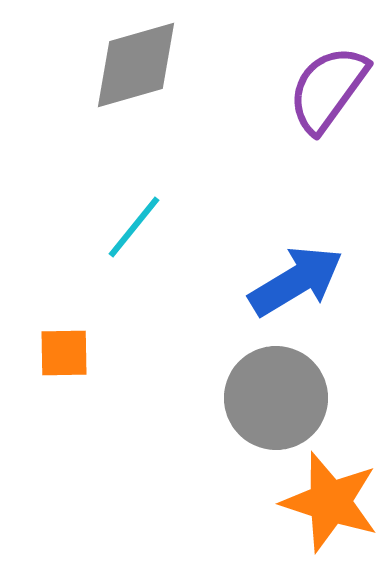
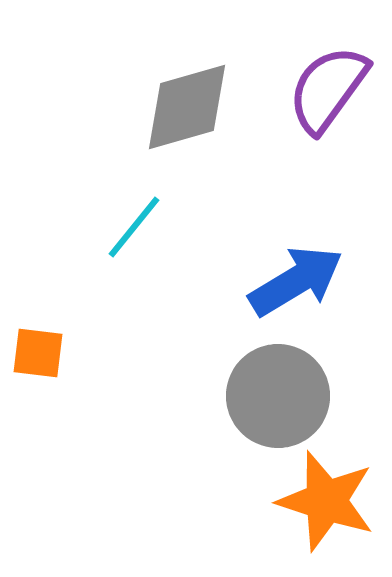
gray diamond: moved 51 px right, 42 px down
orange square: moved 26 px left; rotated 8 degrees clockwise
gray circle: moved 2 px right, 2 px up
orange star: moved 4 px left, 1 px up
